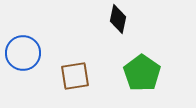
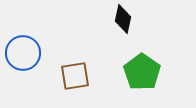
black diamond: moved 5 px right
green pentagon: moved 1 px up
